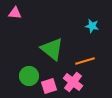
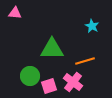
cyan star: rotated 16 degrees clockwise
green triangle: rotated 40 degrees counterclockwise
green circle: moved 1 px right
